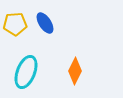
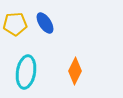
cyan ellipse: rotated 12 degrees counterclockwise
